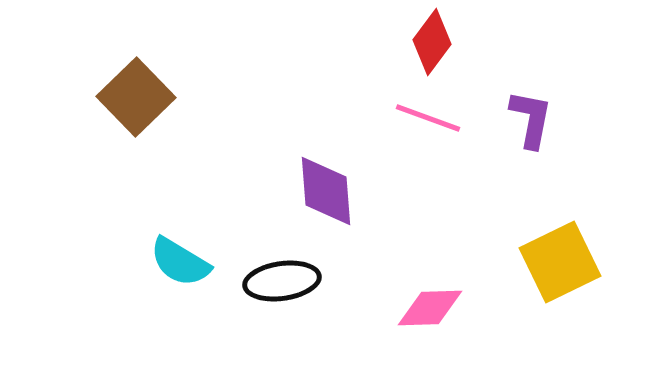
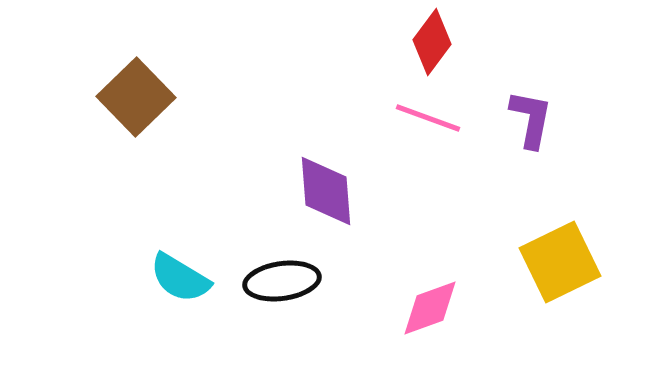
cyan semicircle: moved 16 px down
pink diamond: rotated 18 degrees counterclockwise
